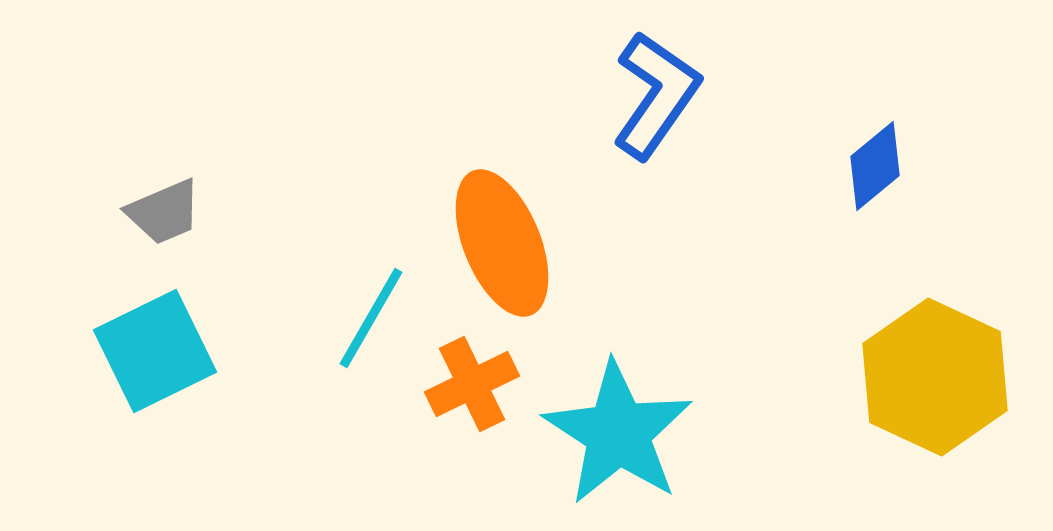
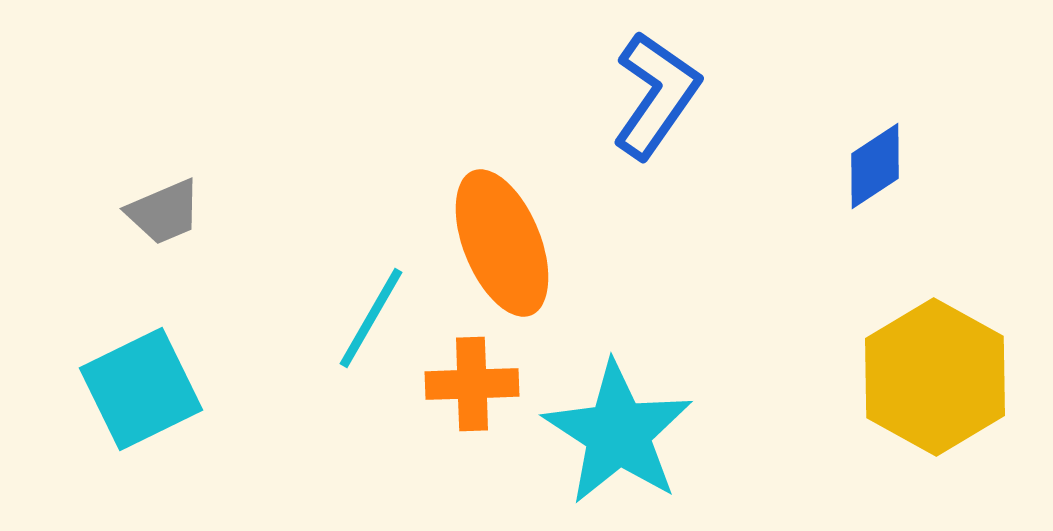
blue diamond: rotated 6 degrees clockwise
cyan square: moved 14 px left, 38 px down
yellow hexagon: rotated 4 degrees clockwise
orange cross: rotated 24 degrees clockwise
